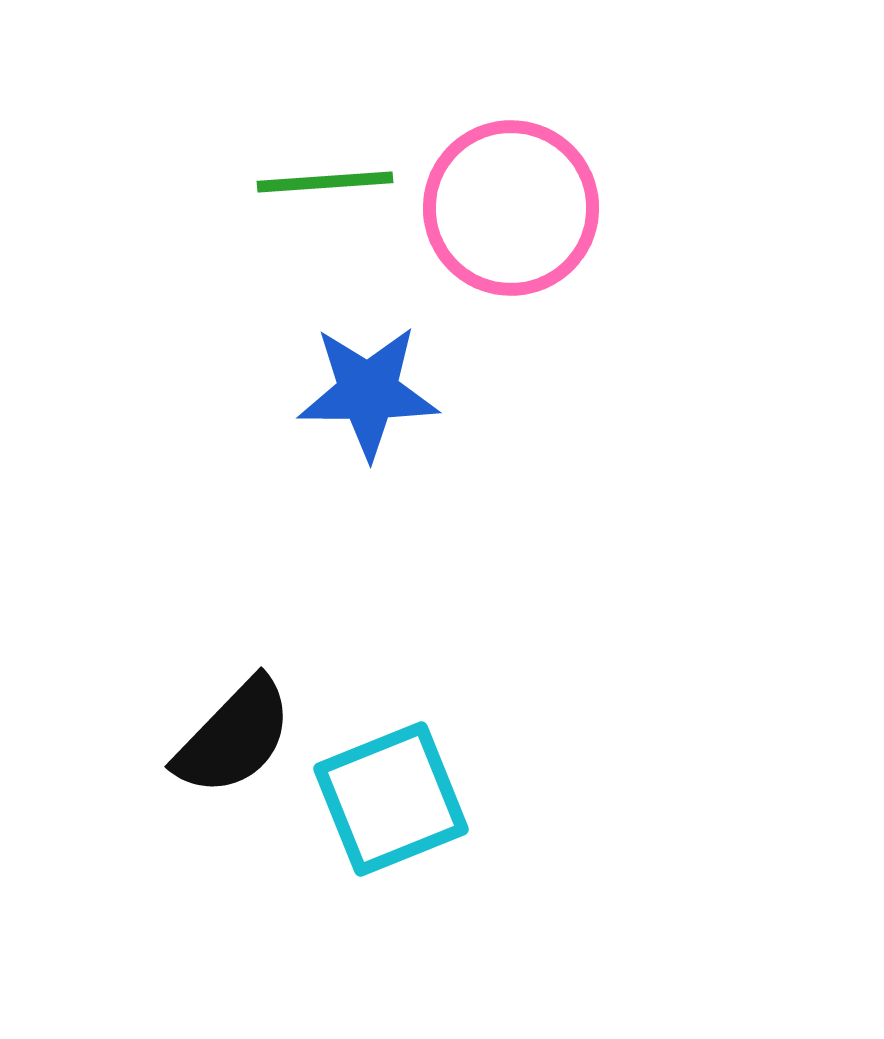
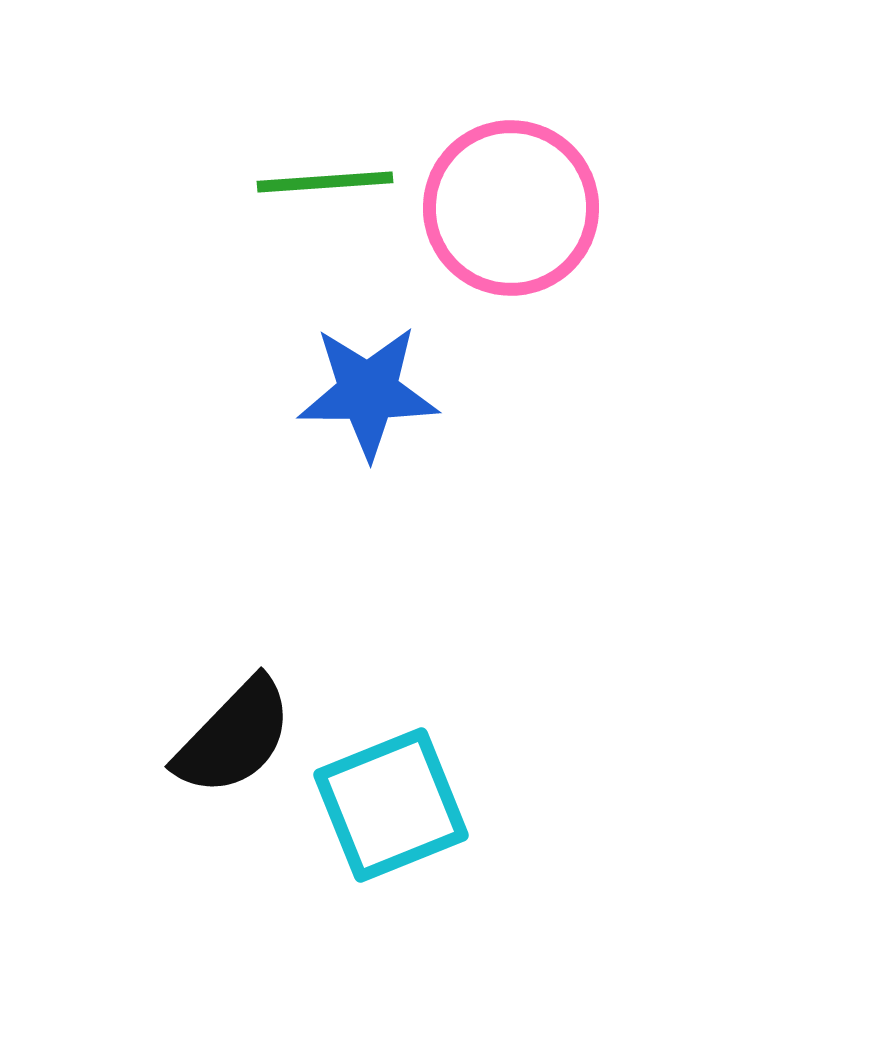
cyan square: moved 6 px down
